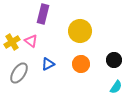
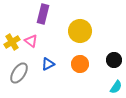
orange circle: moved 1 px left
